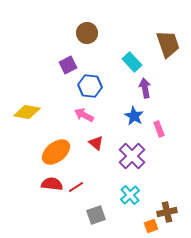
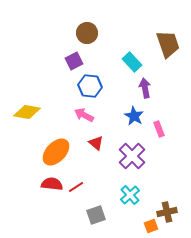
purple square: moved 6 px right, 4 px up
orange ellipse: rotated 8 degrees counterclockwise
